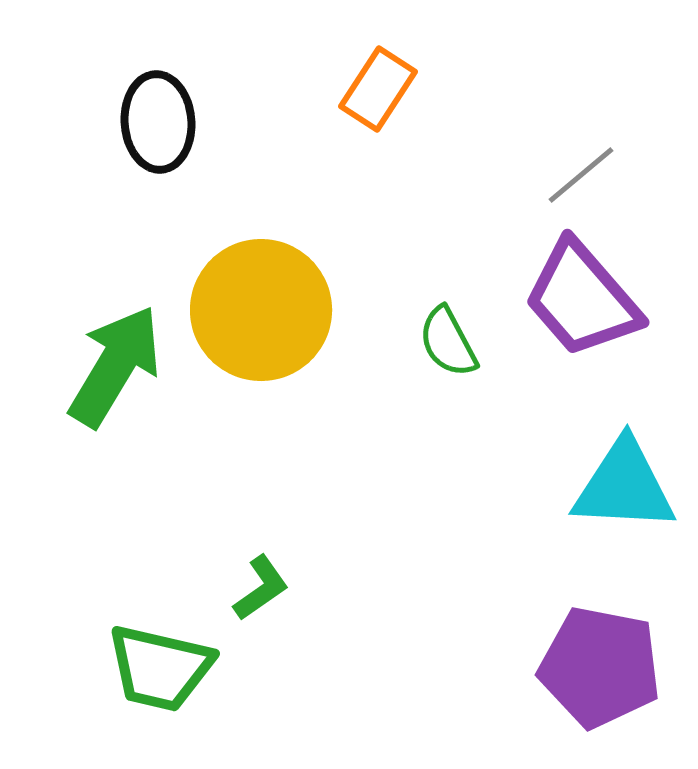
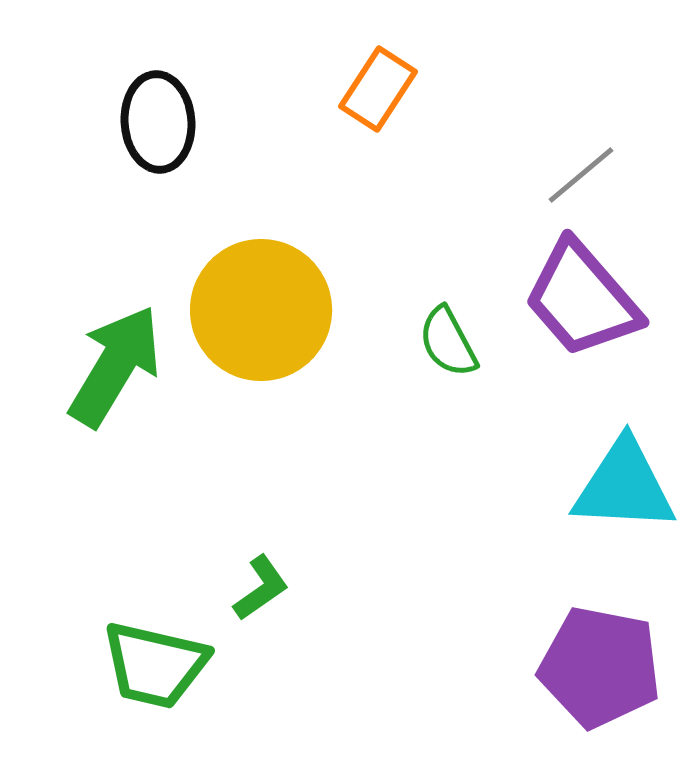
green trapezoid: moved 5 px left, 3 px up
